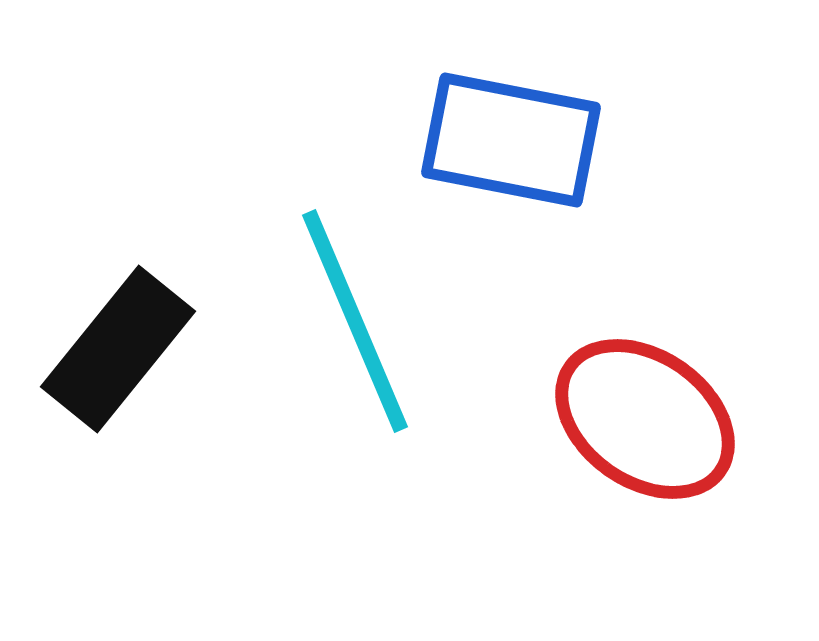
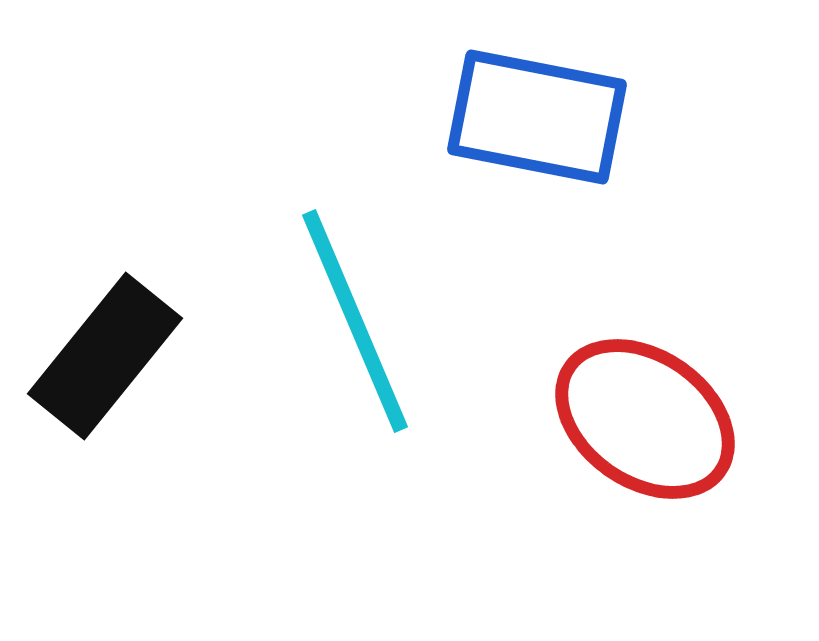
blue rectangle: moved 26 px right, 23 px up
black rectangle: moved 13 px left, 7 px down
